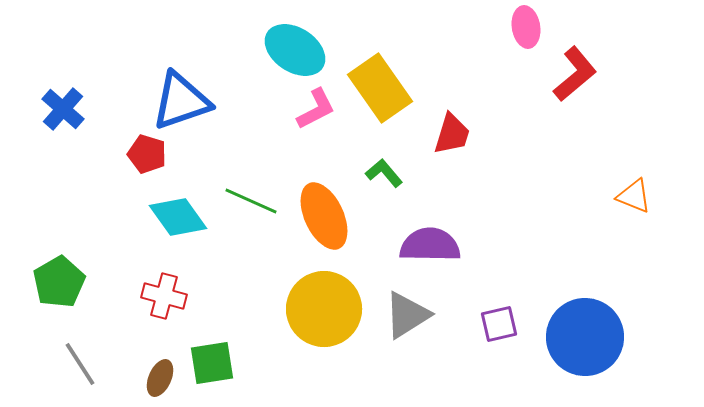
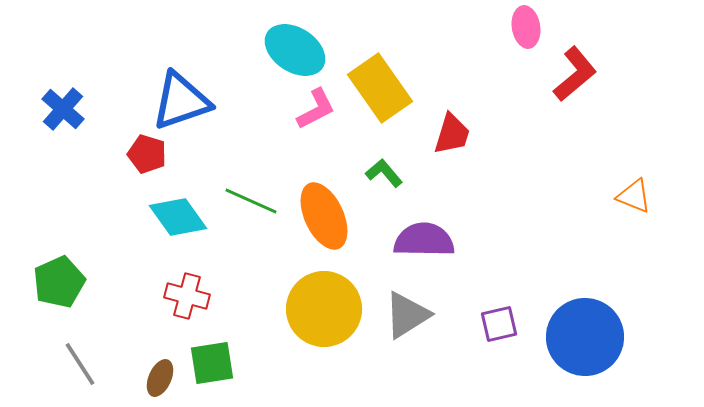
purple semicircle: moved 6 px left, 5 px up
green pentagon: rotated 6 degrees clockwise
red cross: moved 23 px right
